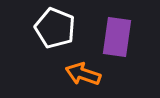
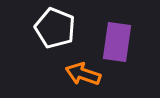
purple rectangle: moved 5 px down
